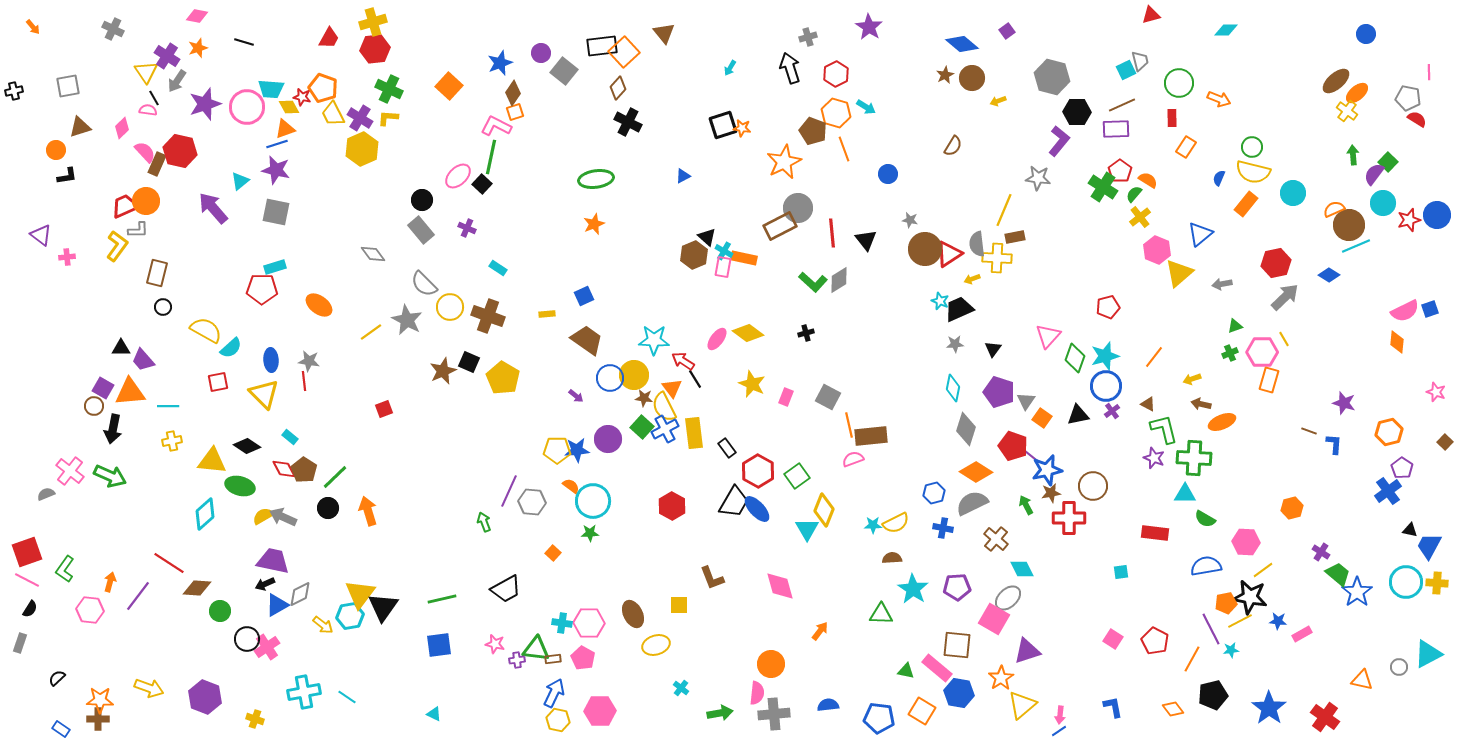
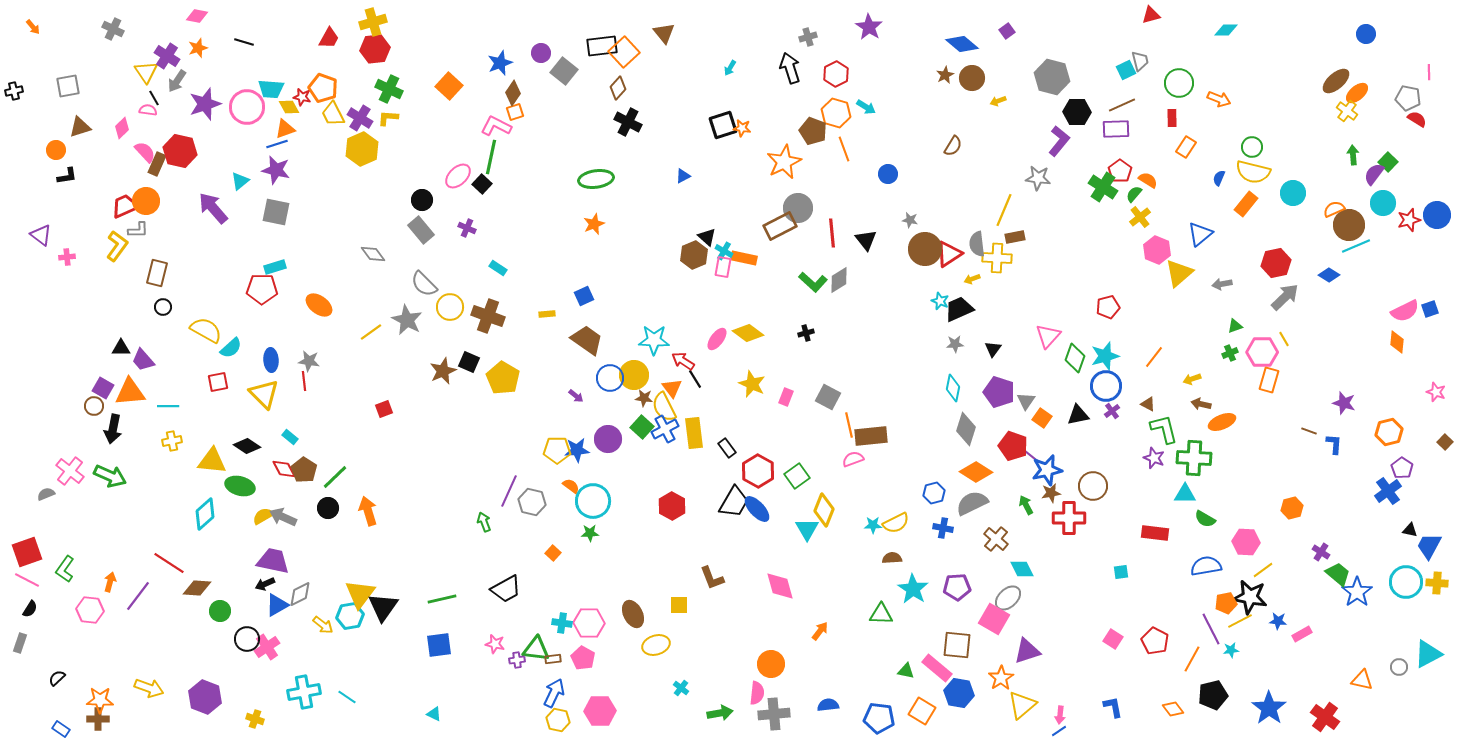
gray hexagon at (532, 502): rotated 8 degrees clockwise
